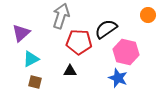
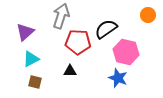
purple triangle: moved 4 px right, 1 px up
red pentagon: moved 1 px left
